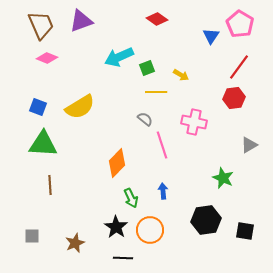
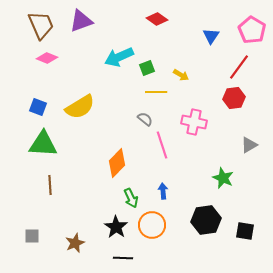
pink pentagon: moved 12 px right, 6 px down
orange circle: moved 2 px right, 5 px up
